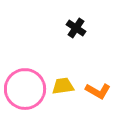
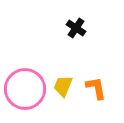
yellow trapezoid: rotated 60 degrees counterclockwise
orange L-shape: moved 2 px left, 3 px up; rotated 130 degrees counterclockwise
